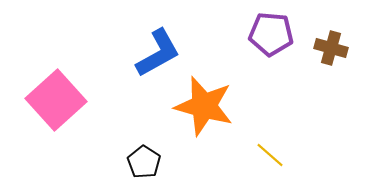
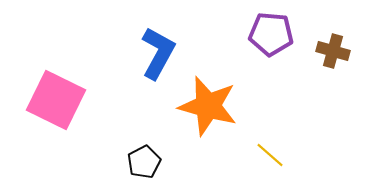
brown cross: moved 2 px right, 3 px down
blue L-shape: rotated 32 degrees counterclockwise
pink square: rotated 22 degrees counterclockwise
orange star: moved 4 px right
black pentagon: rotated 12 degrees clockwise
